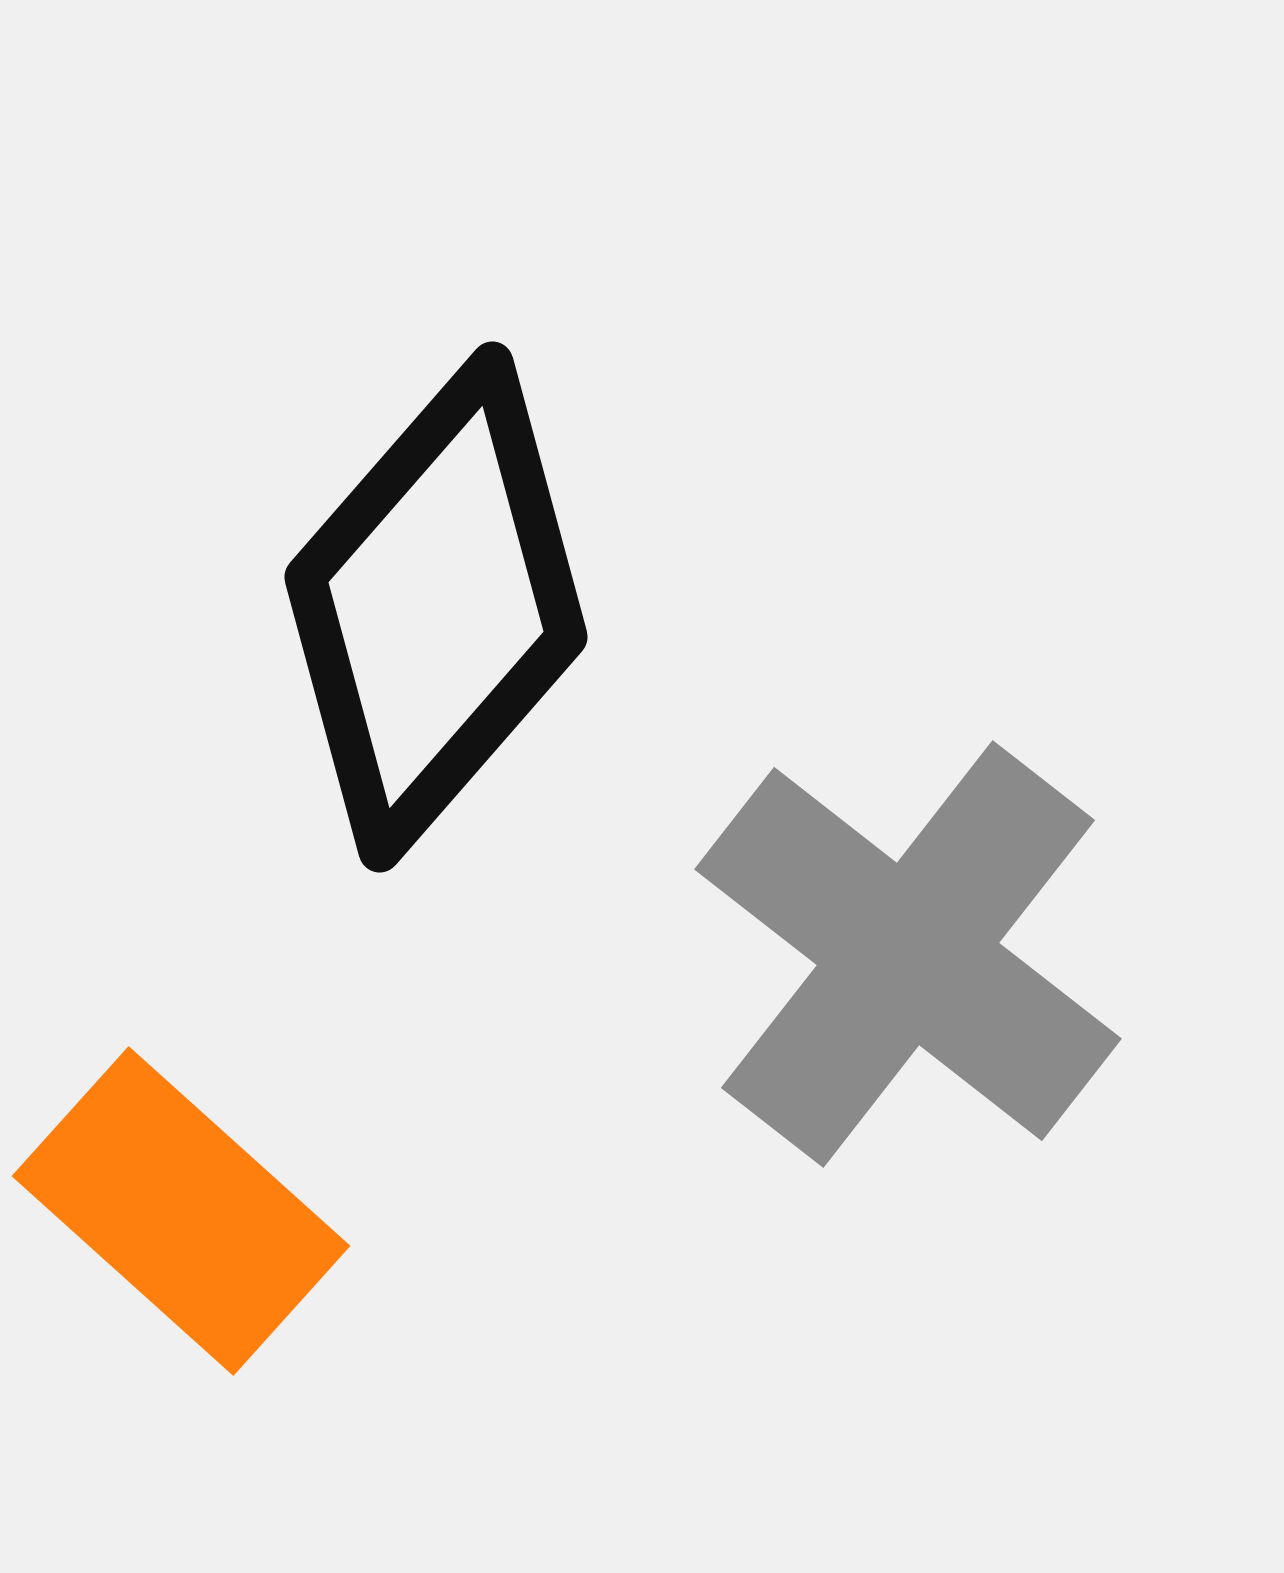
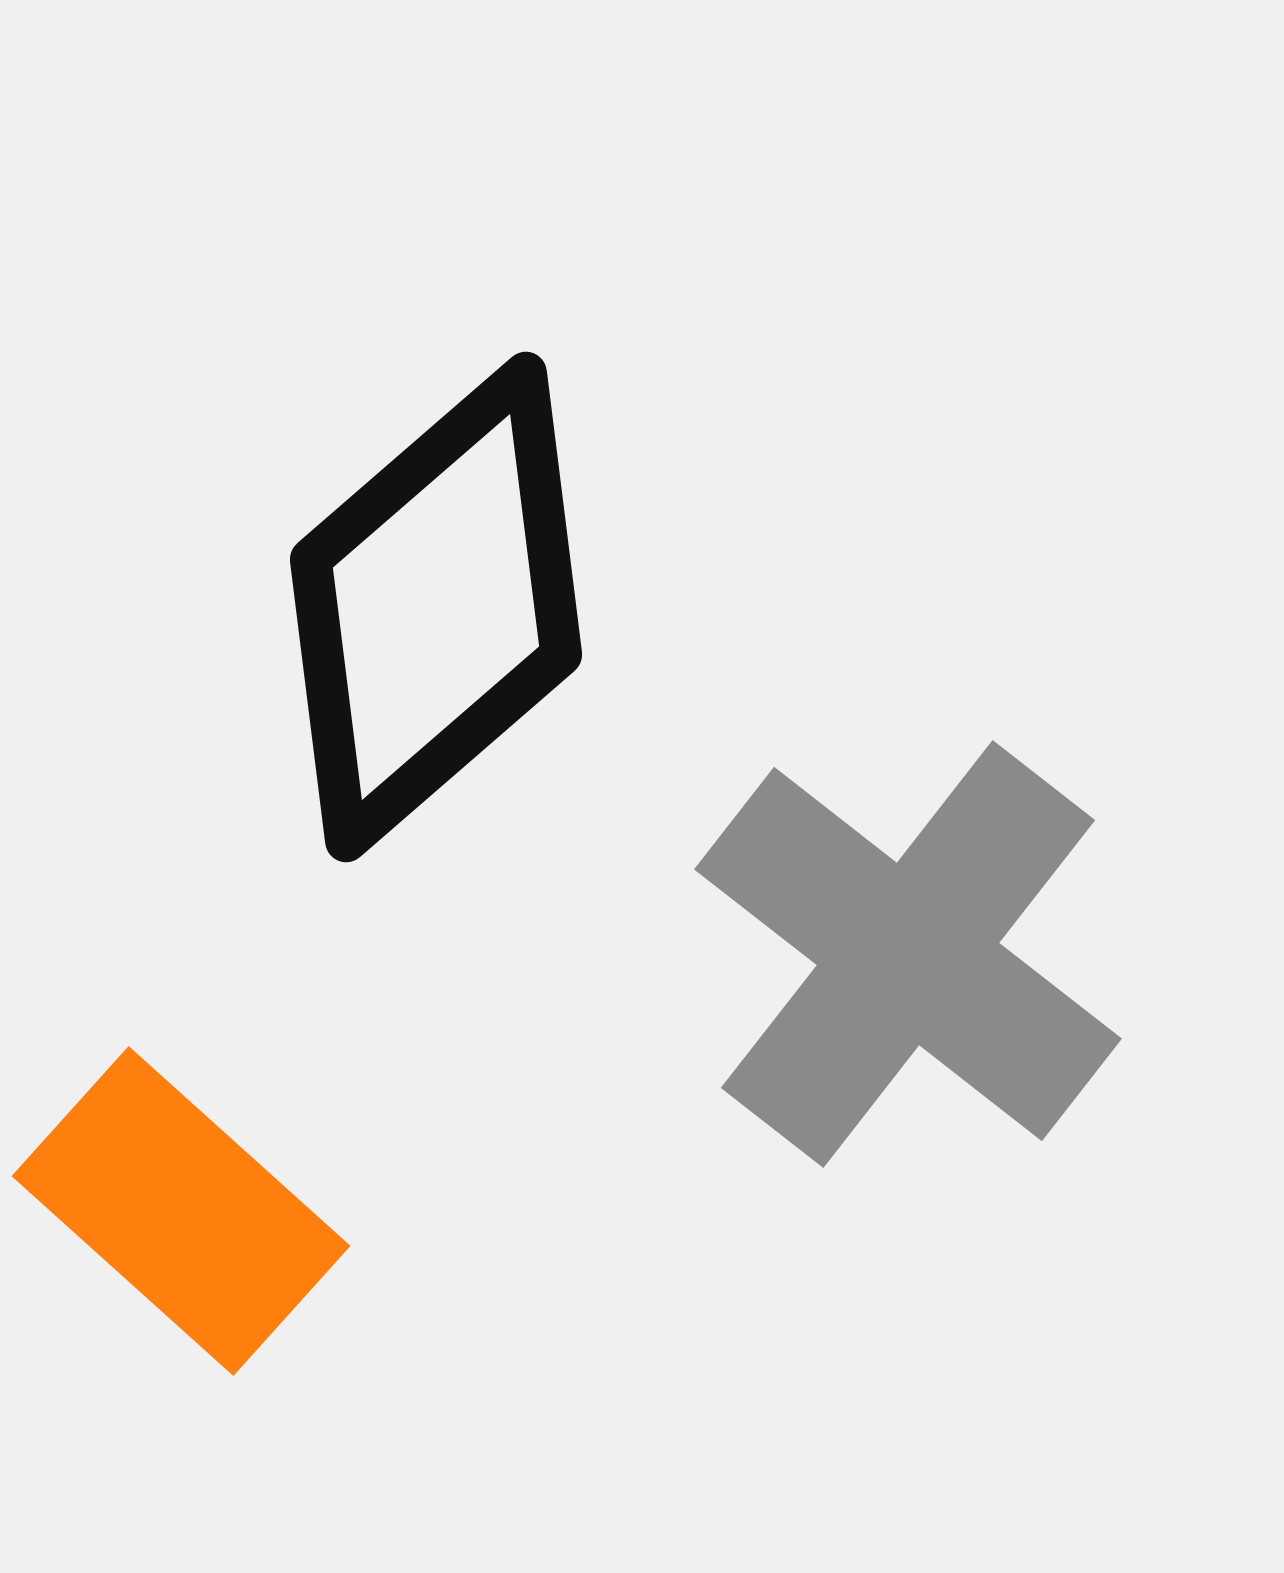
black diamond: rotated 8 degrees clockwise
